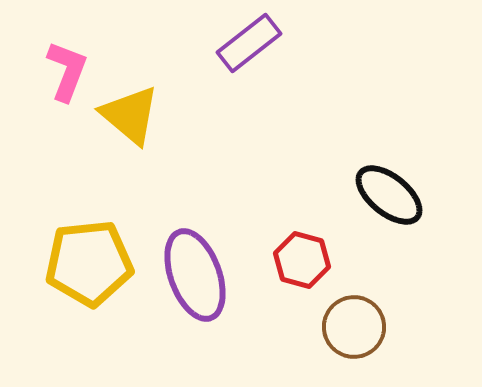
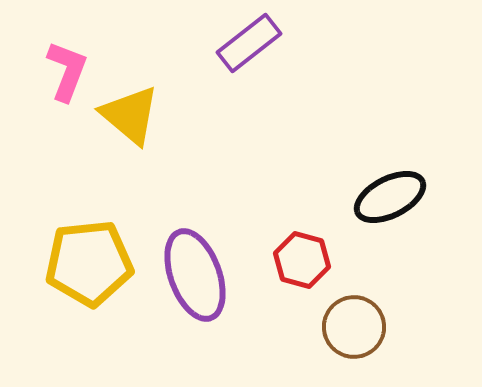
black ellipse: moved 1 px right, 2 px down; rotated 66 degrees counterclockwise
